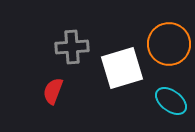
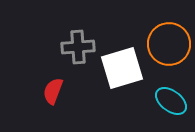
gray cross: moved 6 px right
